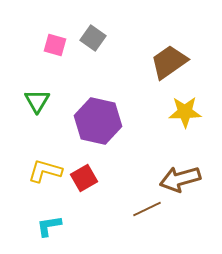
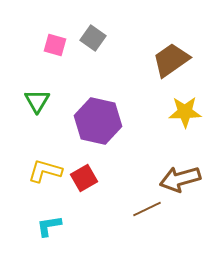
brown trapezoid: moved 2 px right, 2 px up
